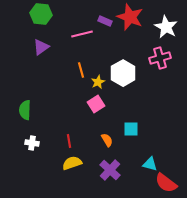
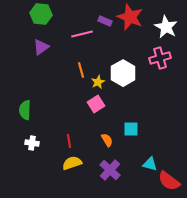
red semicircle: moved 3 px right, 2 px up
